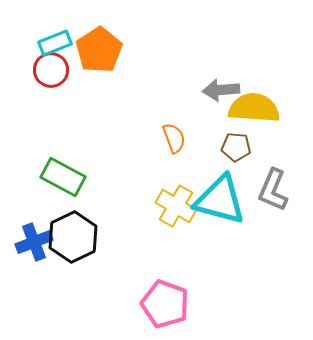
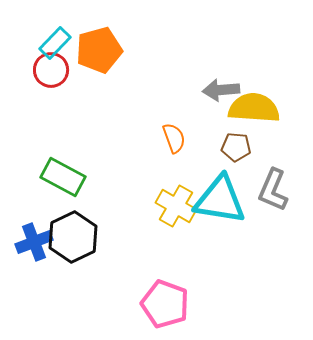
cyan rectangle: rotated 24 degrees counterclockwise
orange pentagon: rotated 18 degrees clockwise
cyan triangle: rotated 6 degrees counterclockwise
